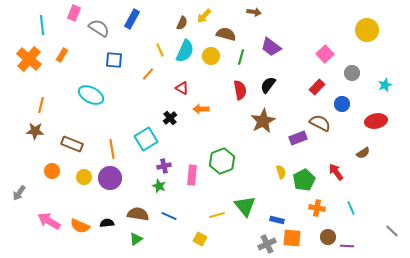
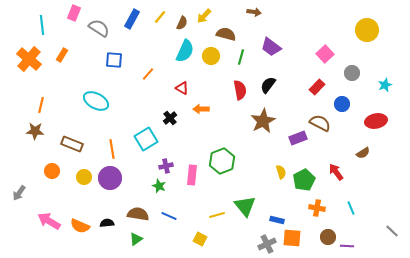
yellow line at (160, 50): moved 33 px up; rotated 64 degrees clockwise
cyan ellipse at (91, 95): moved 5 px right, 6 px down
purple cross at (164, 166): moved 2 px right
